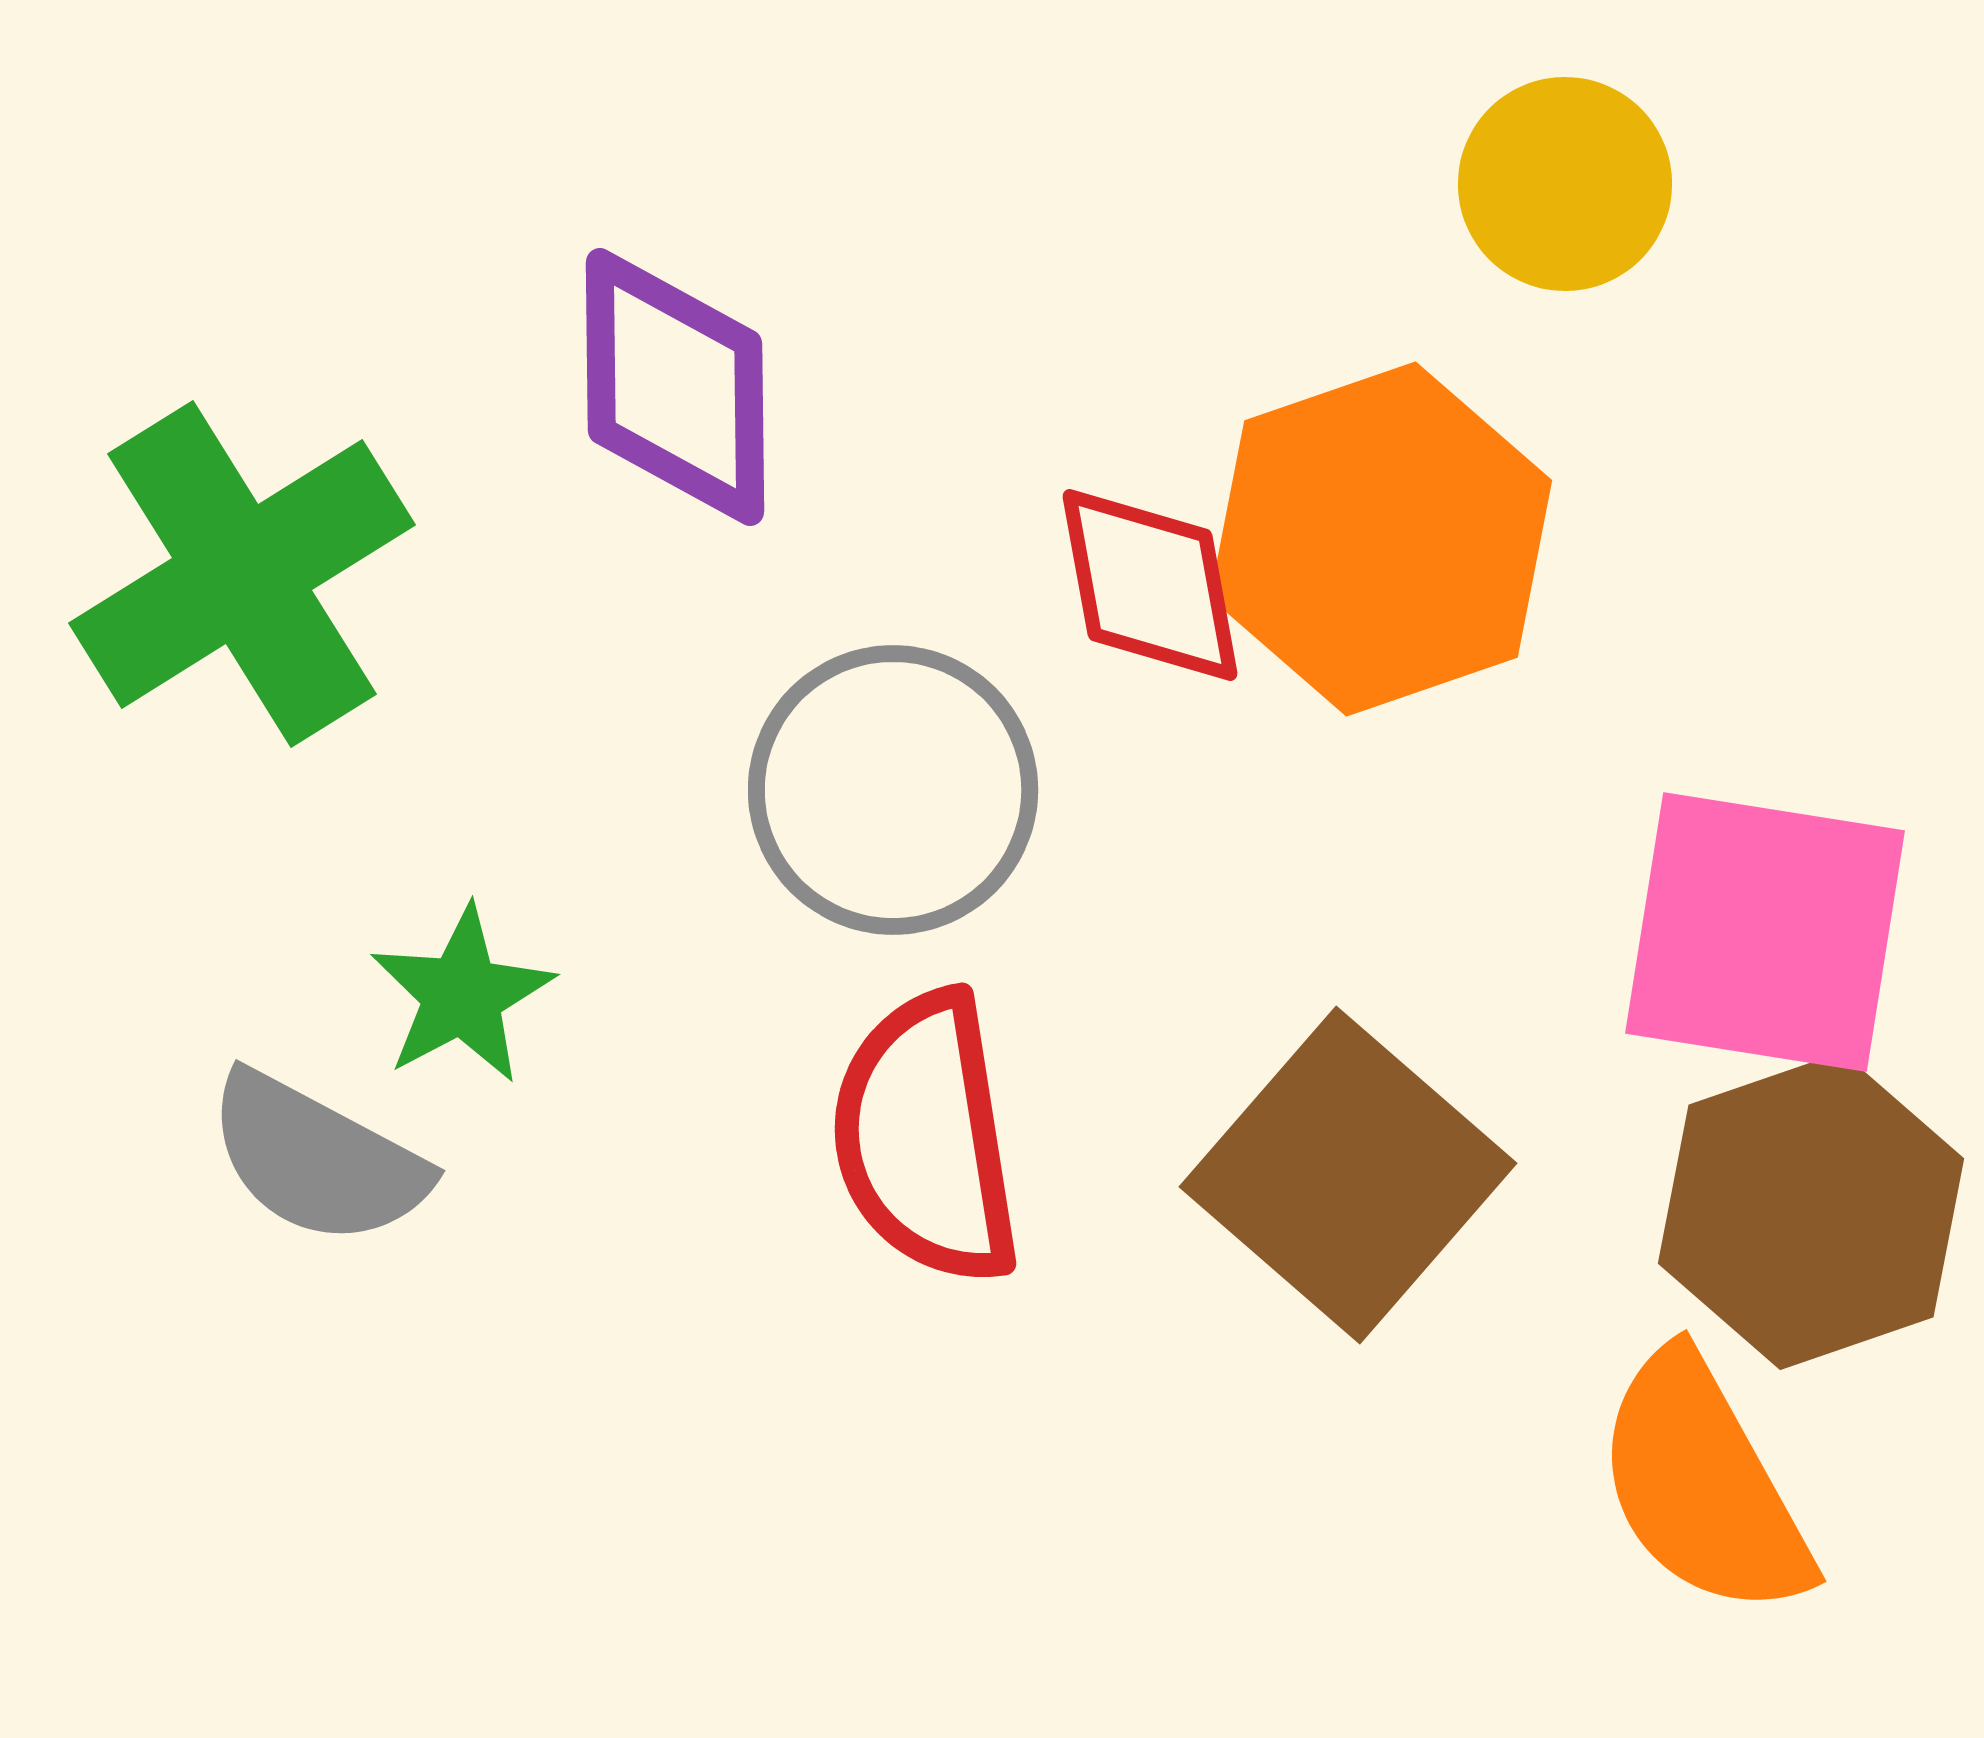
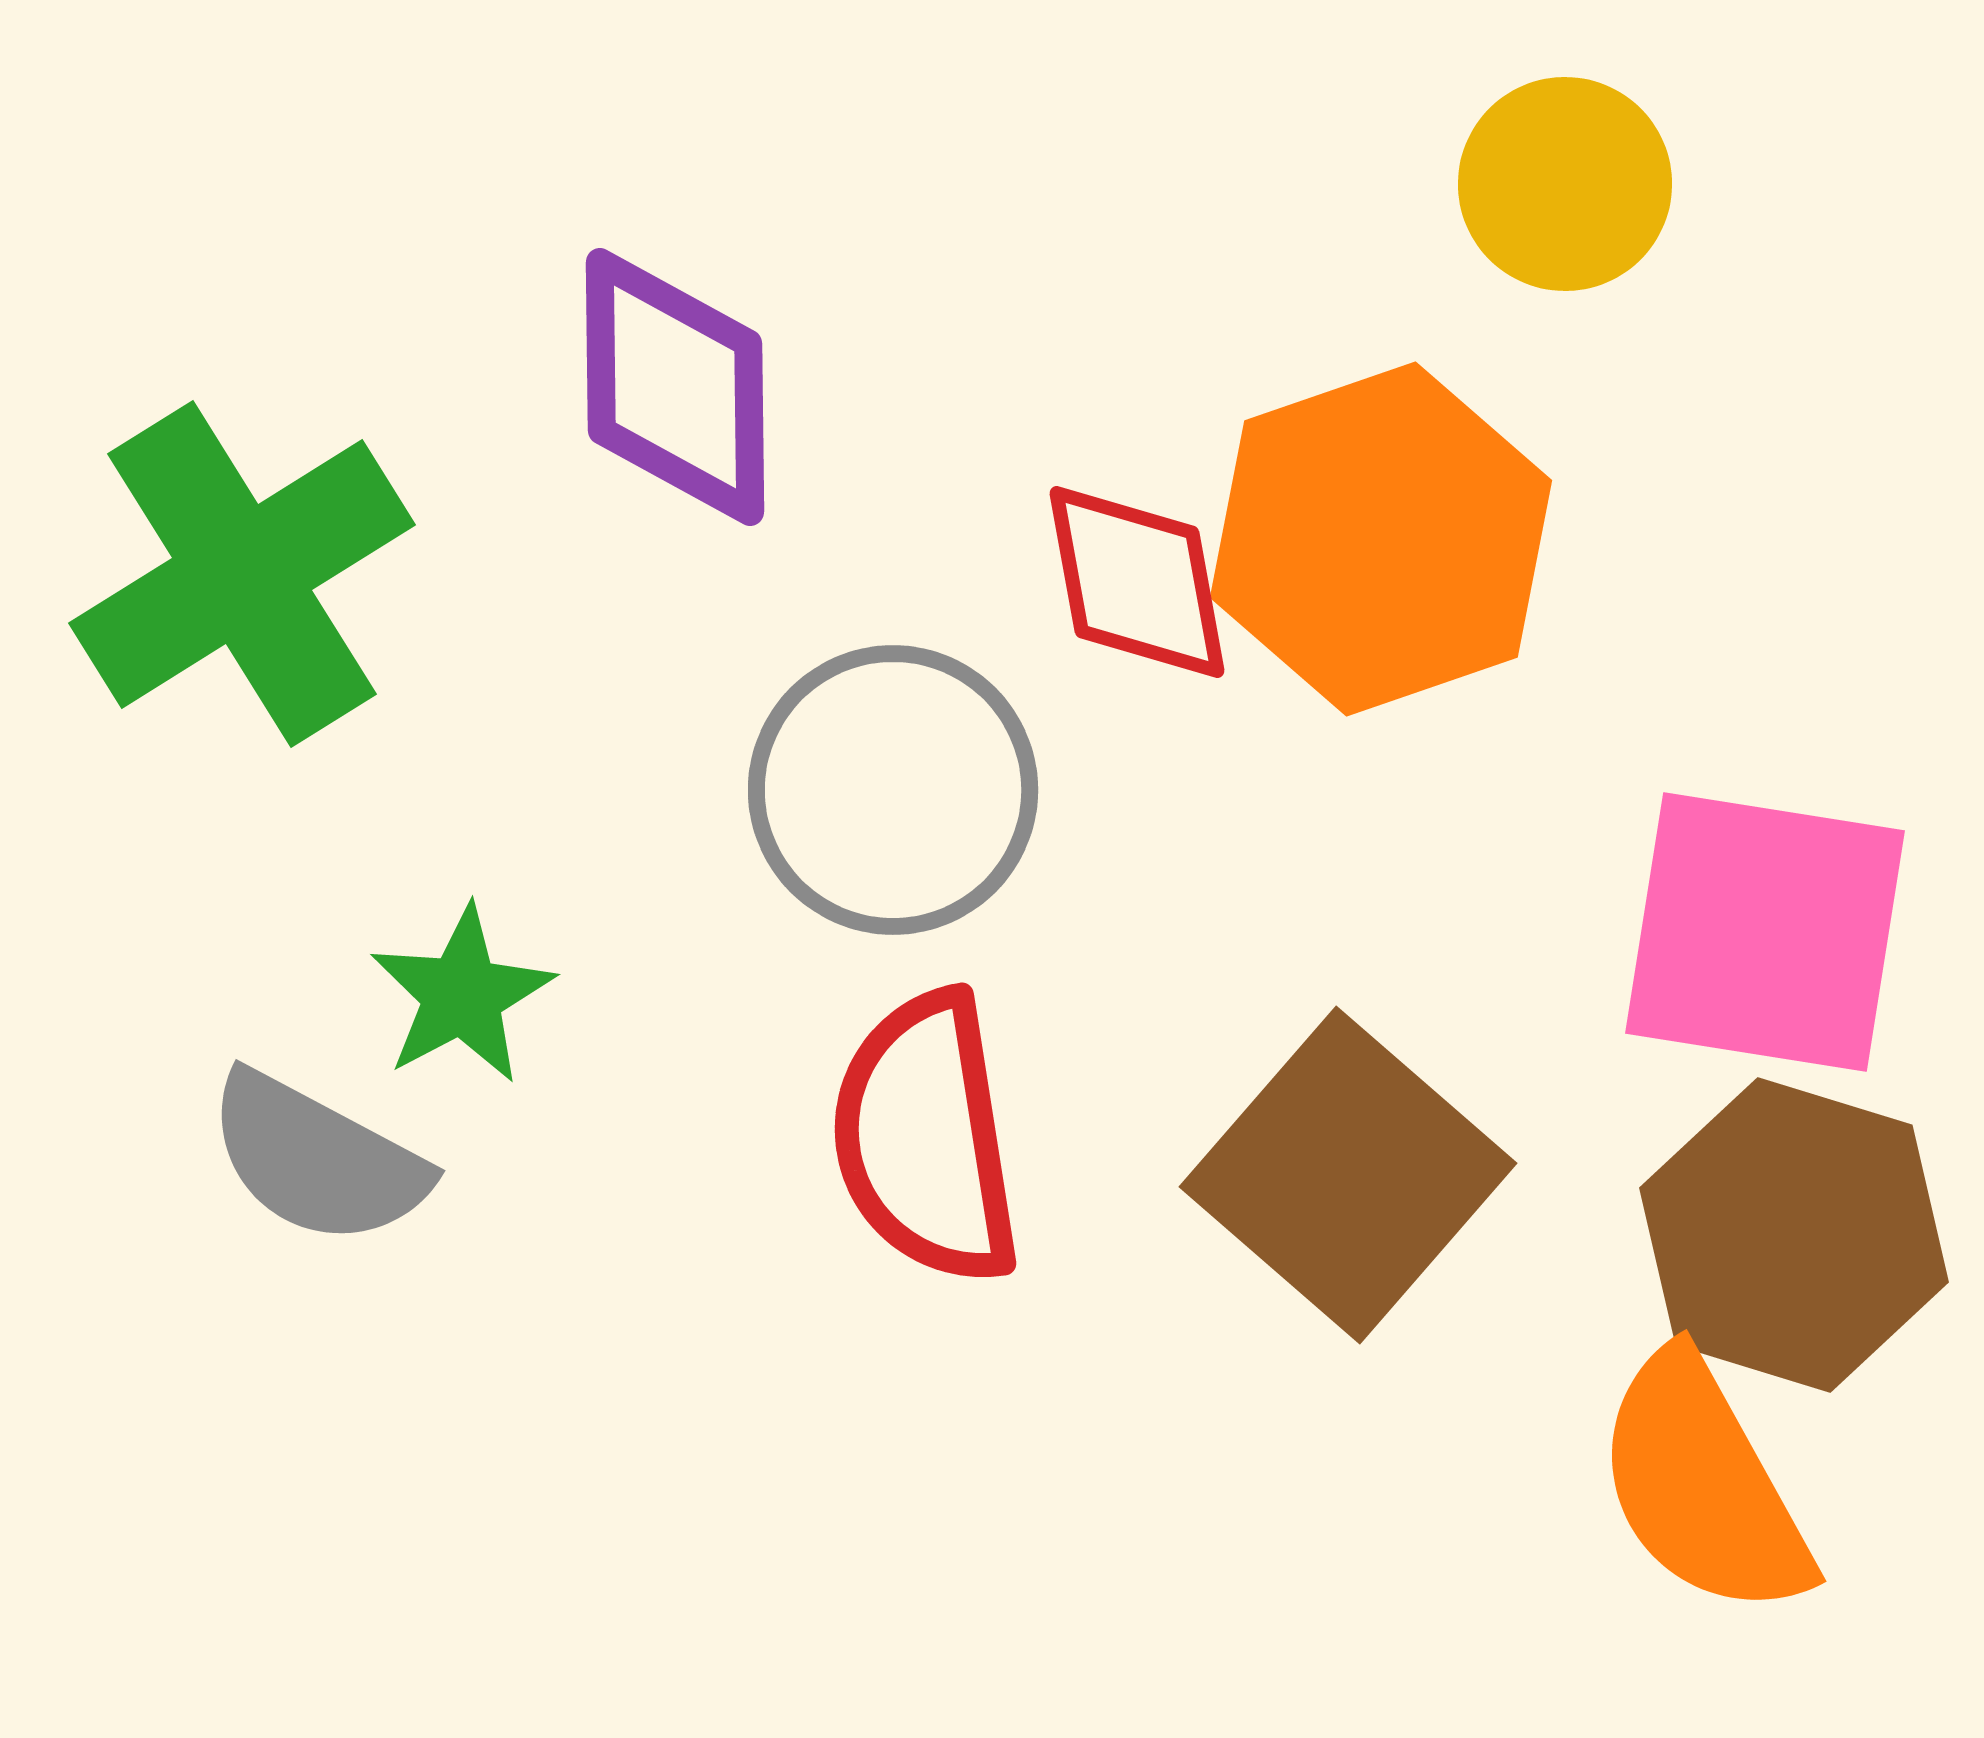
red diamond: moved 13 px left, 3 px up
brown hexagon: moved 17 px left, 24 px down; rotated 24 degrees counterclockwise
